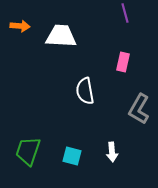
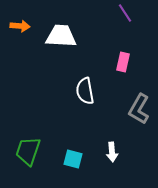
purple line: rotated 18 degrees counterclockwise
cyan square: moved 1 px right, 3 px down
